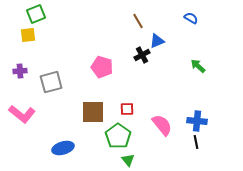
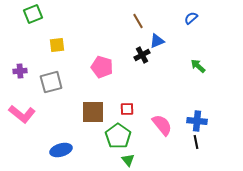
green square: moved 3 px left
blue semicircle: rotated 72 degrees counterclockwise
yellow square: moved 29 px right, 10 px down
blue ellipse: moved 2 px left, 2 px down
